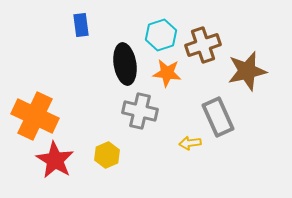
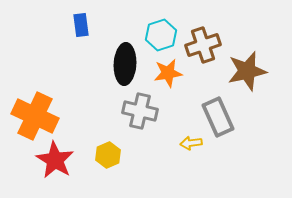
black ellipse: rotated 12 degrees clockwise
orange star: moved 1 px right; rotated 16 degrees counterclockwise
yellow arrow: moved 1 px right
yellow hexagon: moved 1 px right
